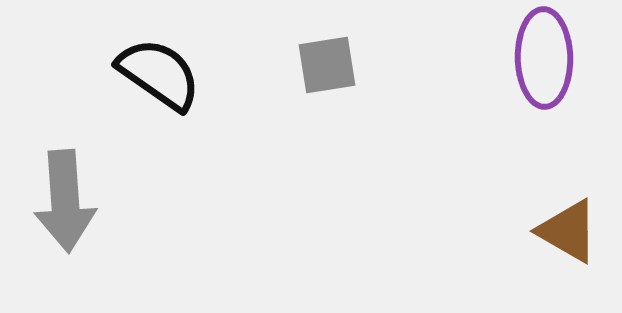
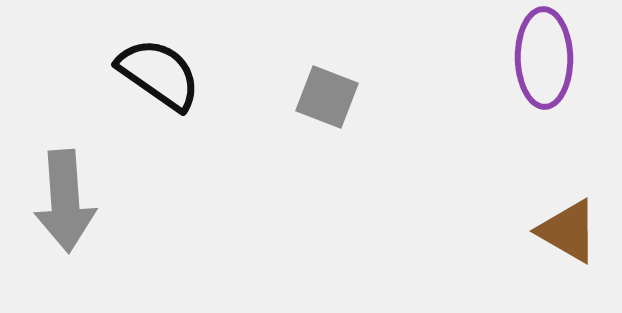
gray square: moved 32 px down; rotated 30 degrees clockwise
